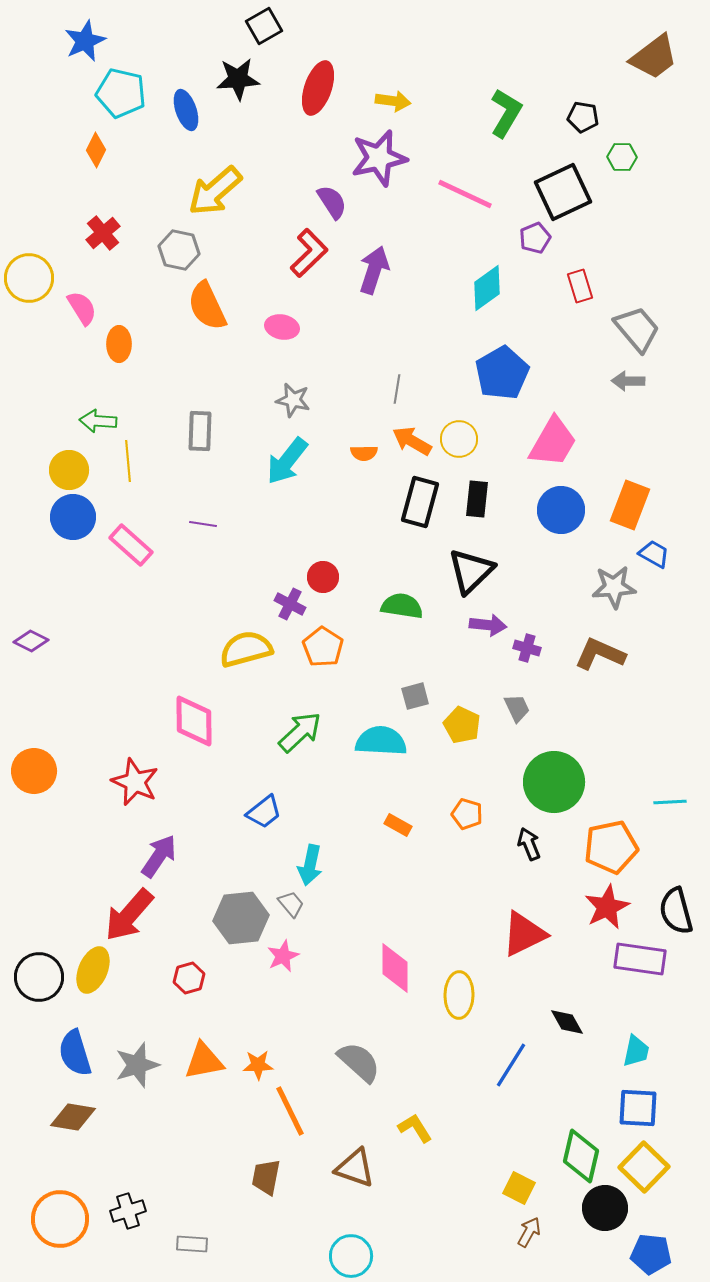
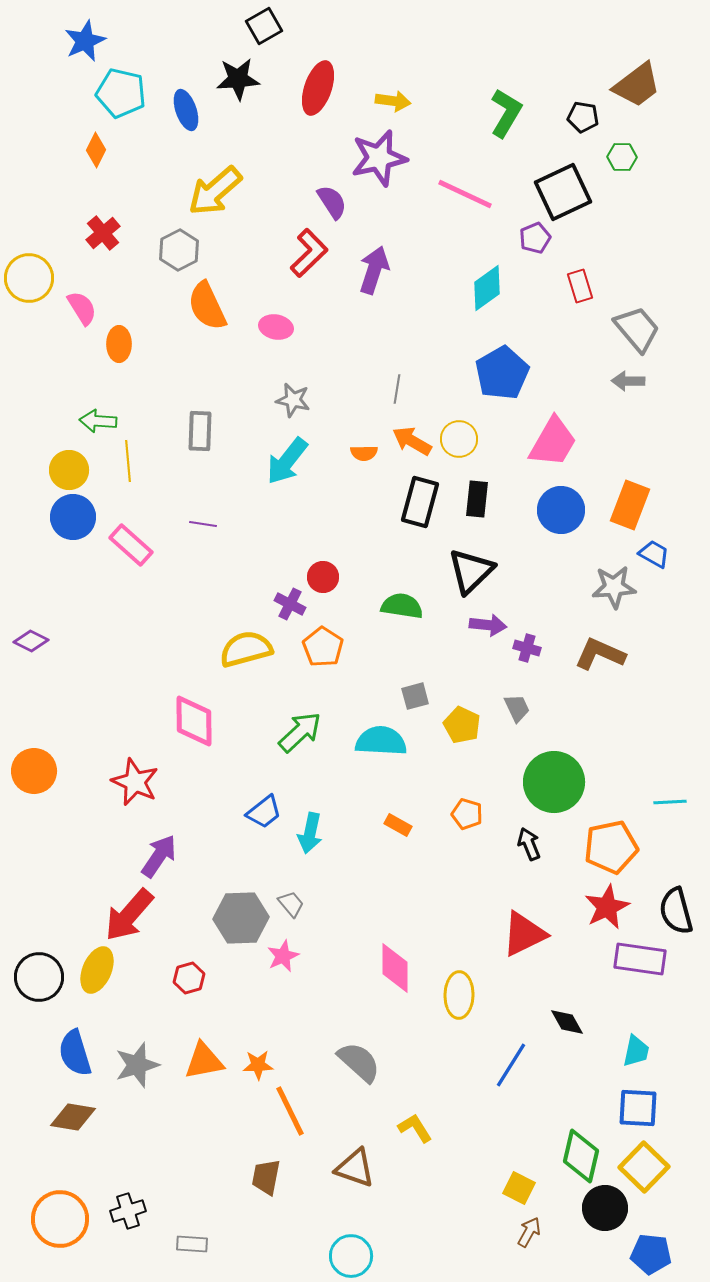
brown trapezoid at (654, 57): moved 17 px left, 28 px down
gray hexagon at (179, 250): rotated 21 degrees clockwise
pink ellipse at (282, 327): moved 6 px left
cyan arrow at (310, 865): moved 32 px up
gray hexagon at (241, 918): rotated 4 degrees clockwise
yellow ellipse at (93, 970): moved 4 px right
